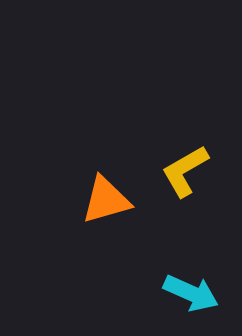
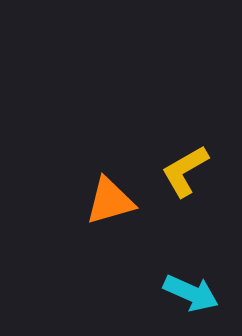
orange triangle: moved 4 px right, 1 px down
